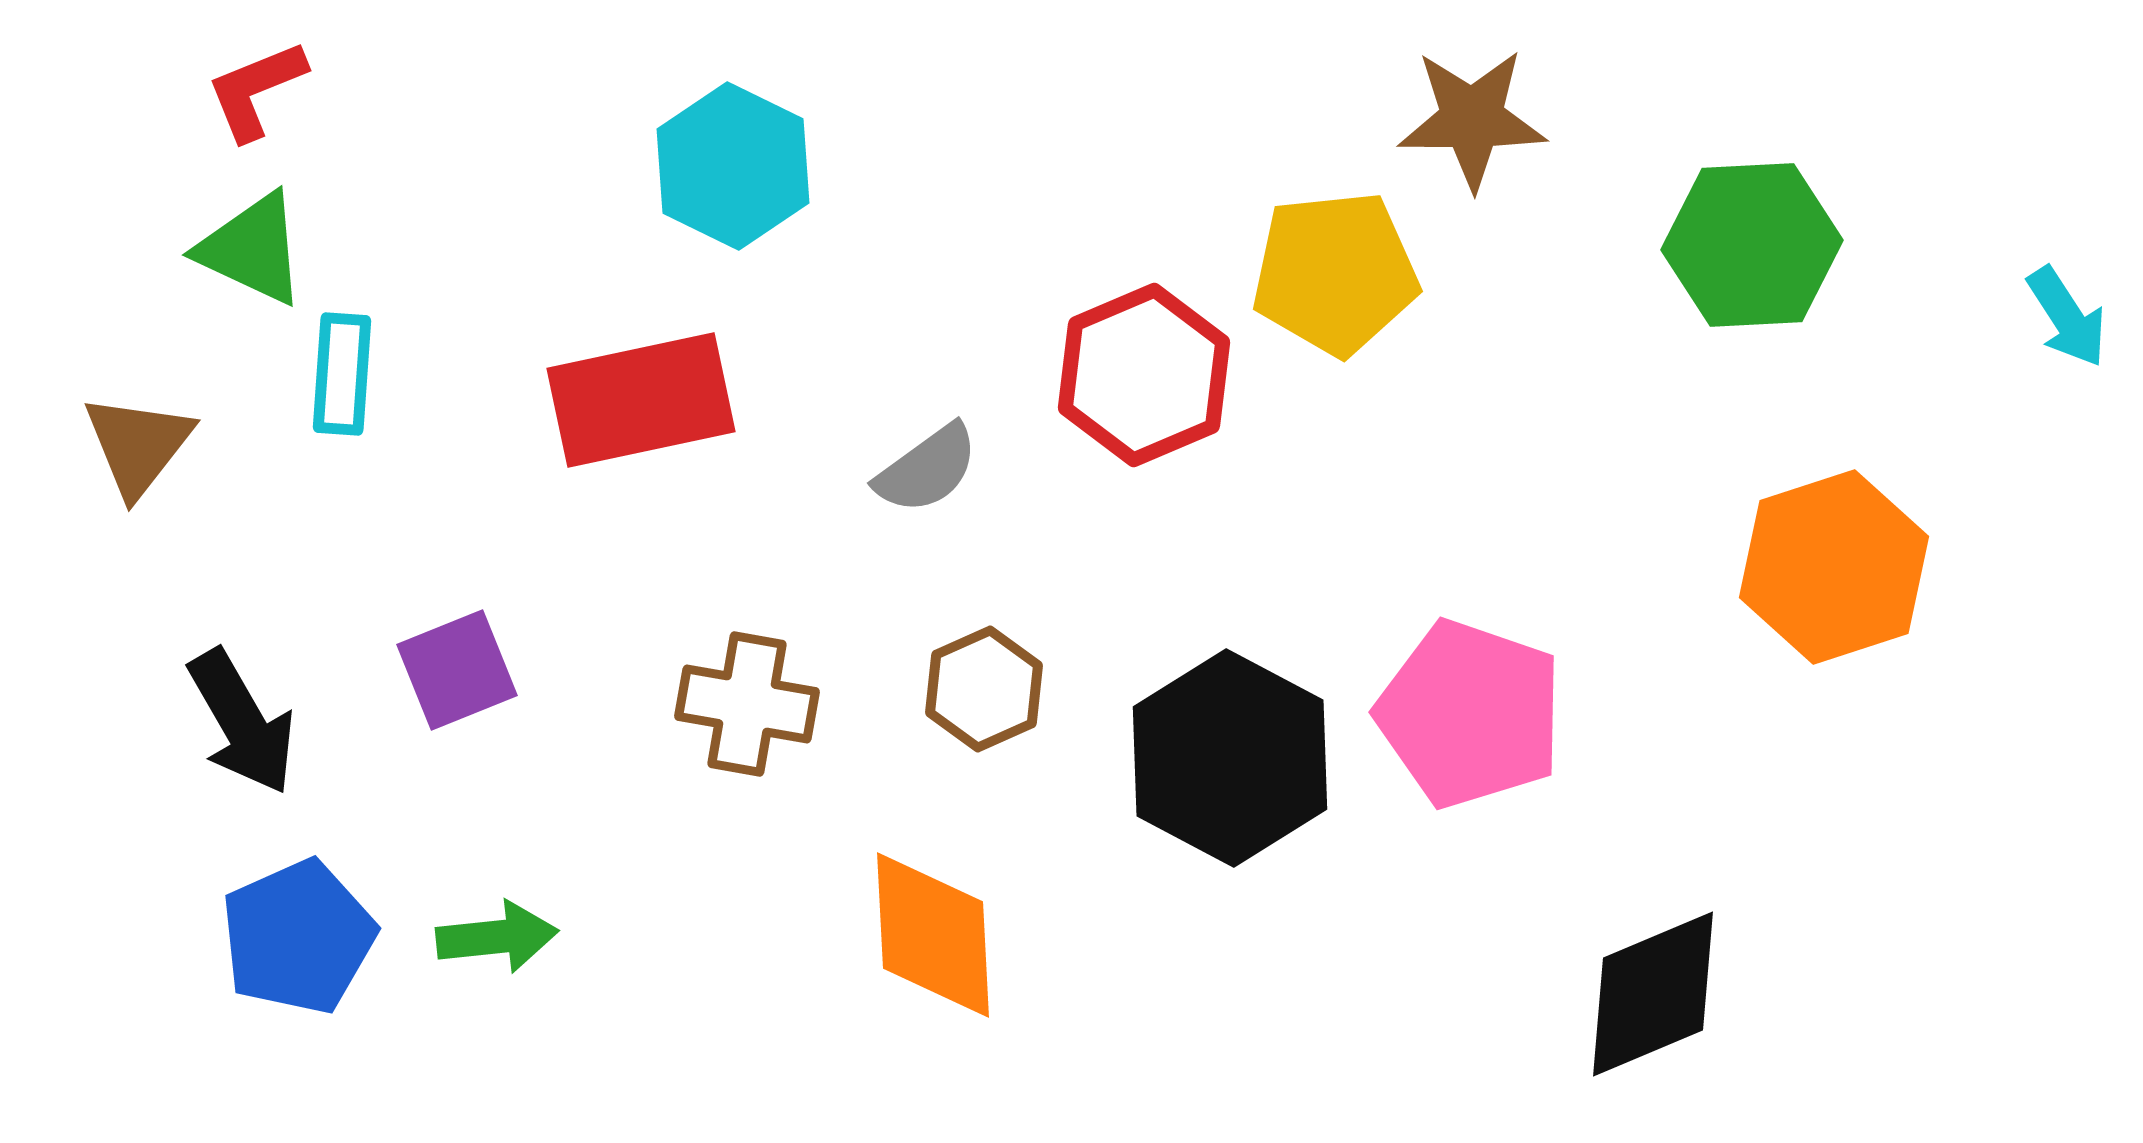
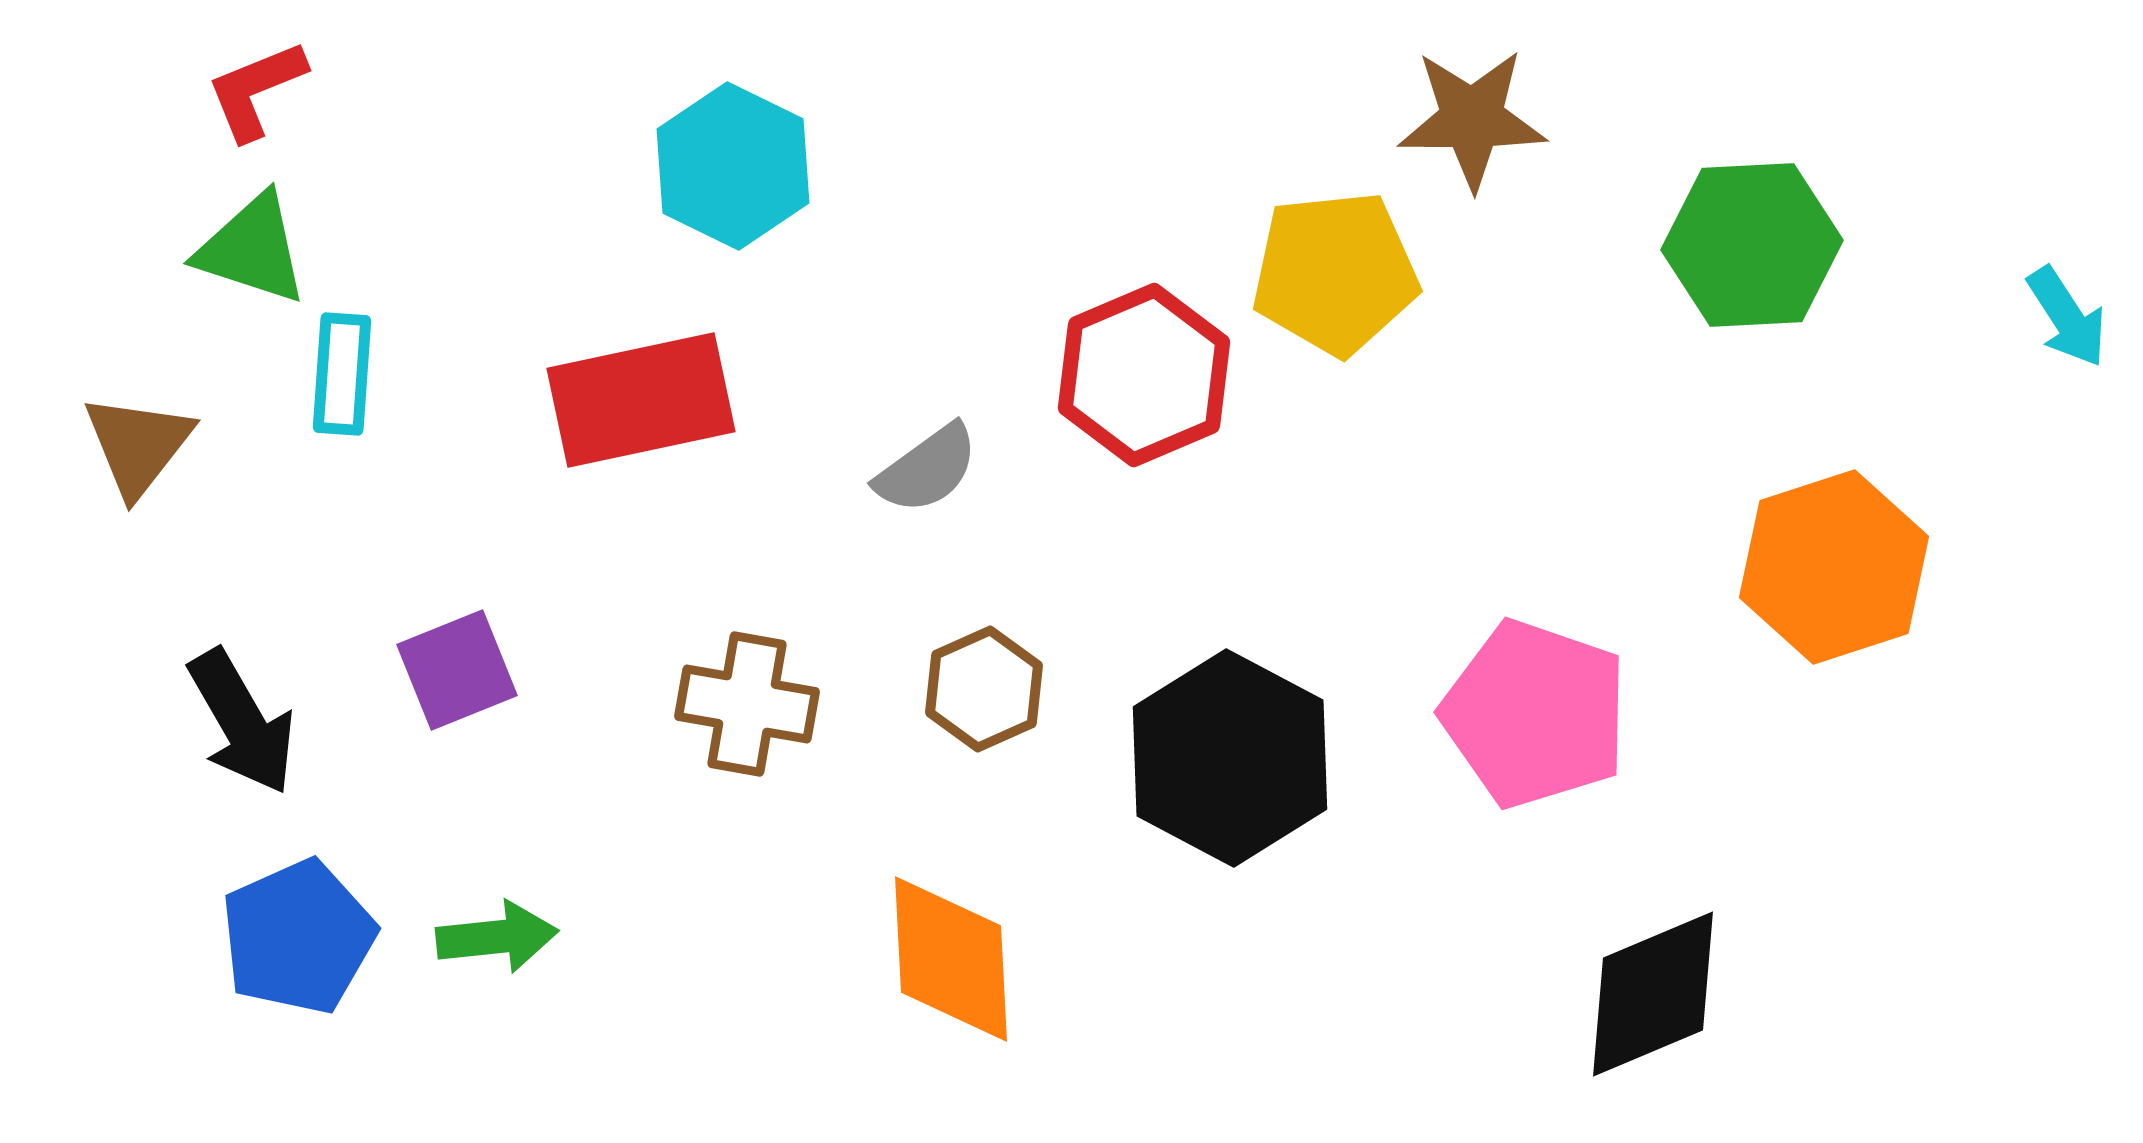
green triangle: rotated 7 degrees counterclockwise
pink pentagon: moved 65 px right
orange diamond: moved 18 px right, 24 px down
